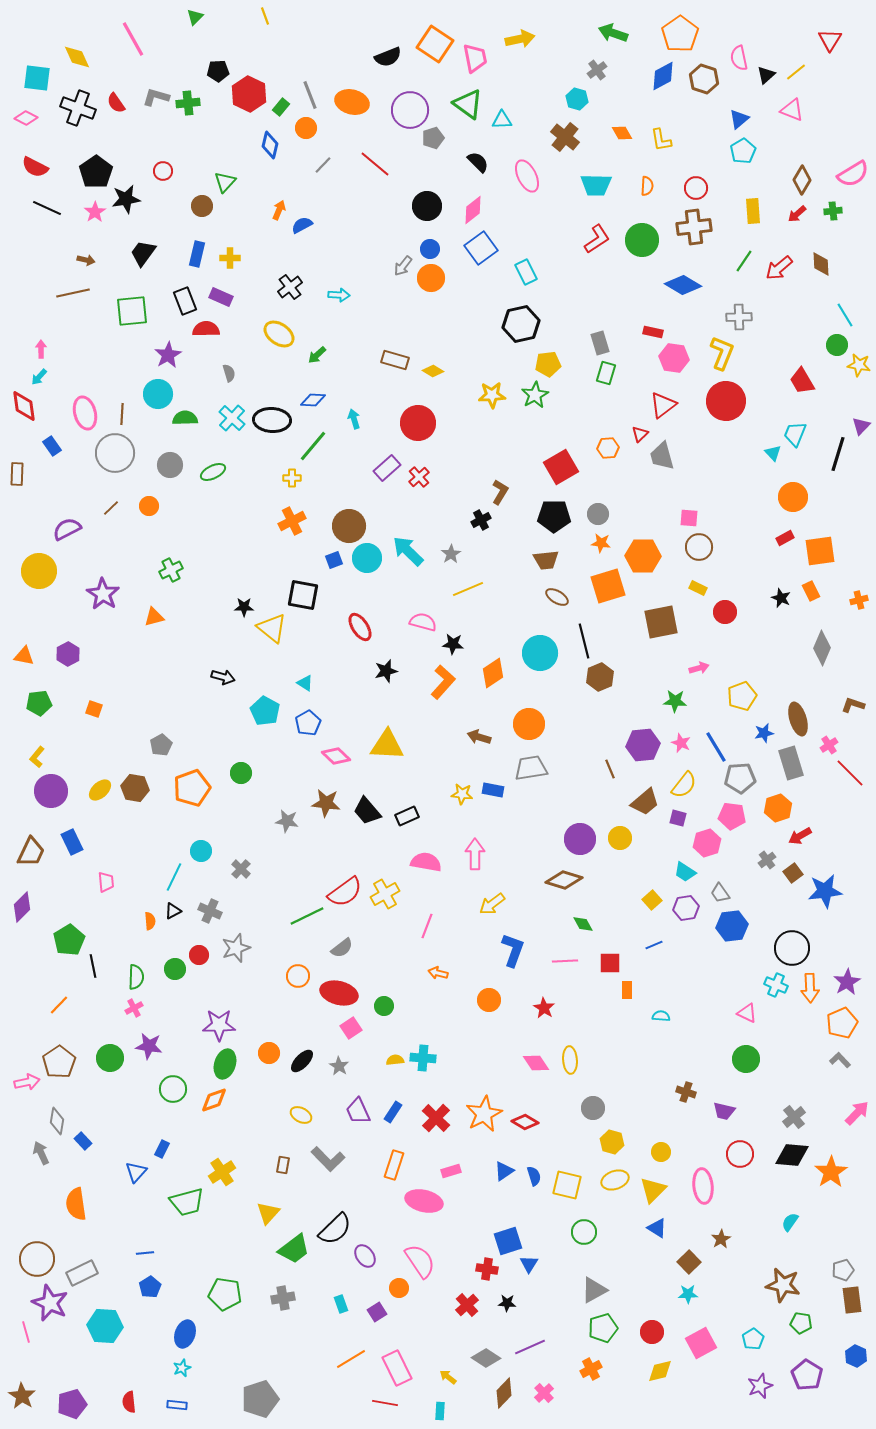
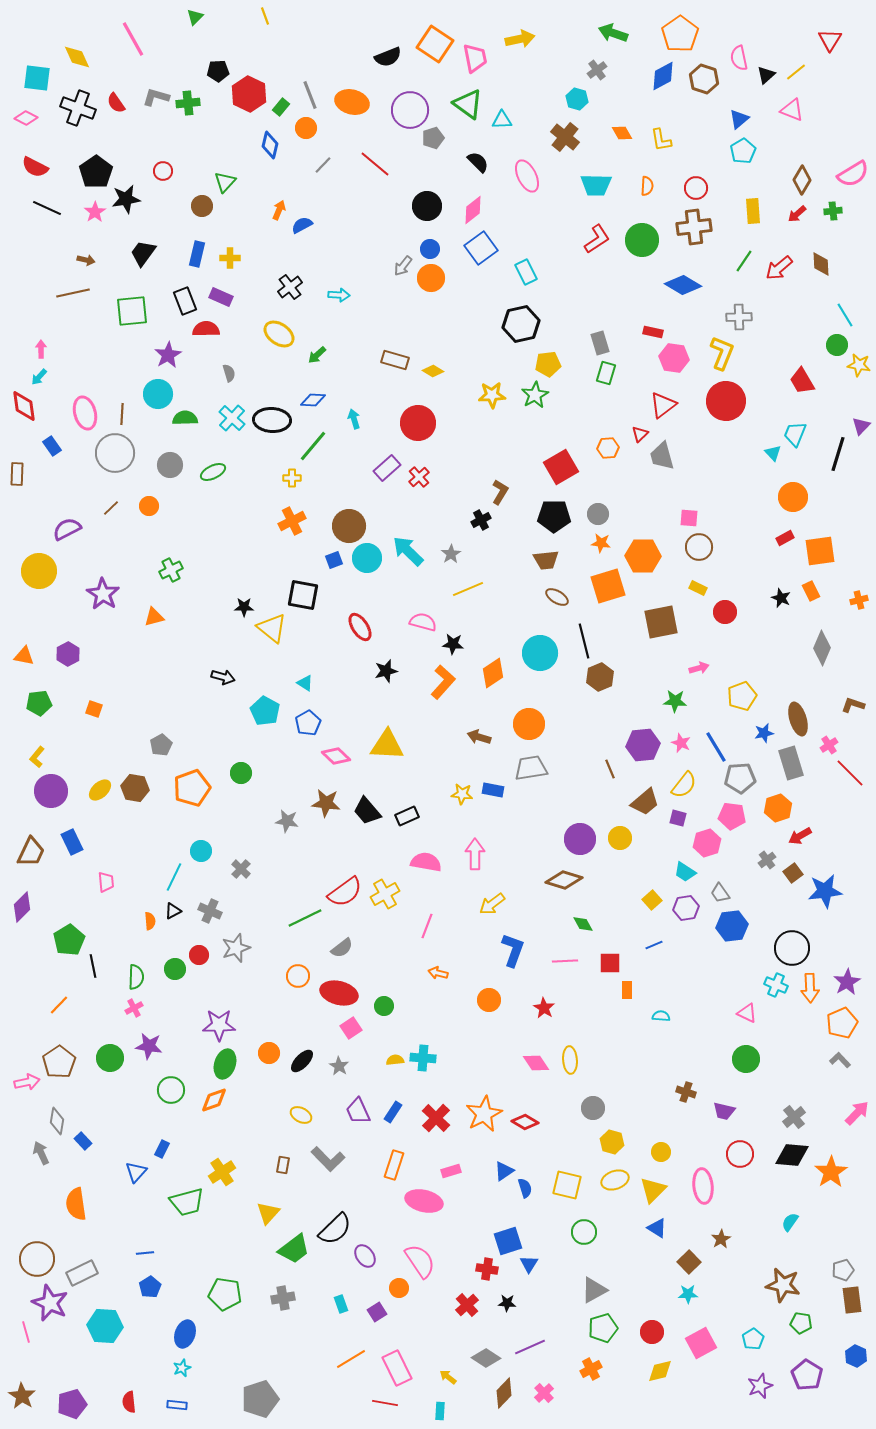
green line at (307, 916): moved 2 px left, 2 px down
green circle at (173, 1089): moved 2 px left, 1 px down
blue semicircle at (534, 1176): moved 9 px left, 12 px down
